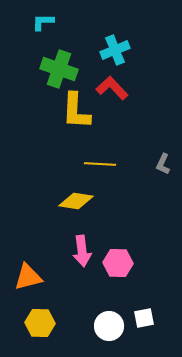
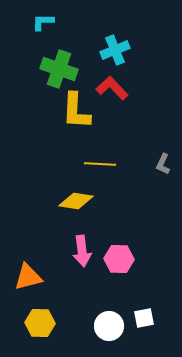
pink hexagon: moved 1 px right, 4 px up
